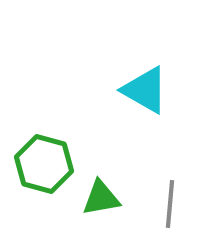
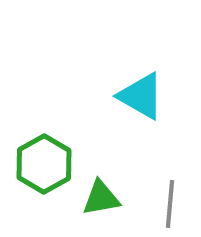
cyan triangle: moved 4 px left, 6 px down
green hexagon: rotated 16 degrees clockwise
